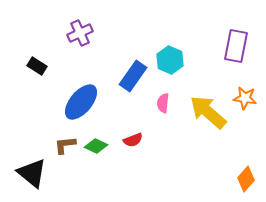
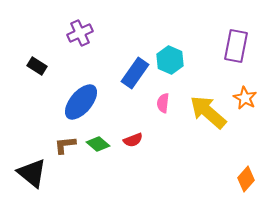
blue rectangle: moved 2 px right, 3 px up
orange star: rotated 20 degrees clockwise
green diamond: moved 2 px right, 2 px up; rotated 15 degrees clockwise
